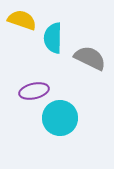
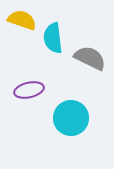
cyan semicircle: rotated 8 degrees counterclockwise
purple ellipse: moved 5 px left, 1 px up
cyan circle: moved 11 px right
